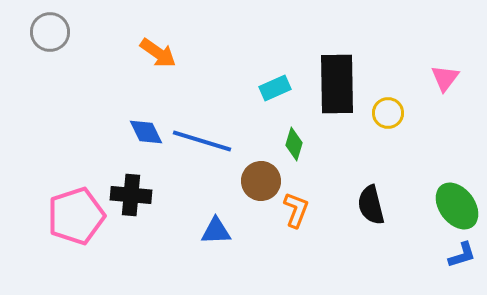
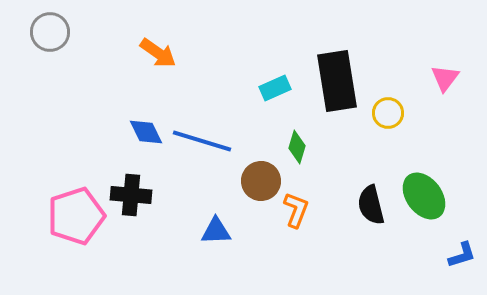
black rectangle: moved 3 px up; rotated 8 degrees counterclockwise
green diamond: moved 3 px right, 3 px down
green ellipse: moved 33 px left, 10 px up
